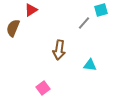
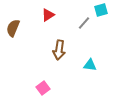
red triangle: moved 17 px right, 5 px down
